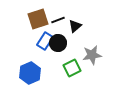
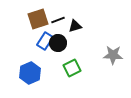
black triangle: rotated 24 degrees clockwise
gray star: moved 21 px right; rotated 12 degrees clockwise
